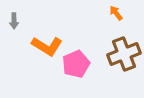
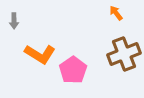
orange L-shape: moved 7 px left, 8 px down
pink pentagon: moved 3 px left, 6 px down; rotated 12 degrees counterclockwise
